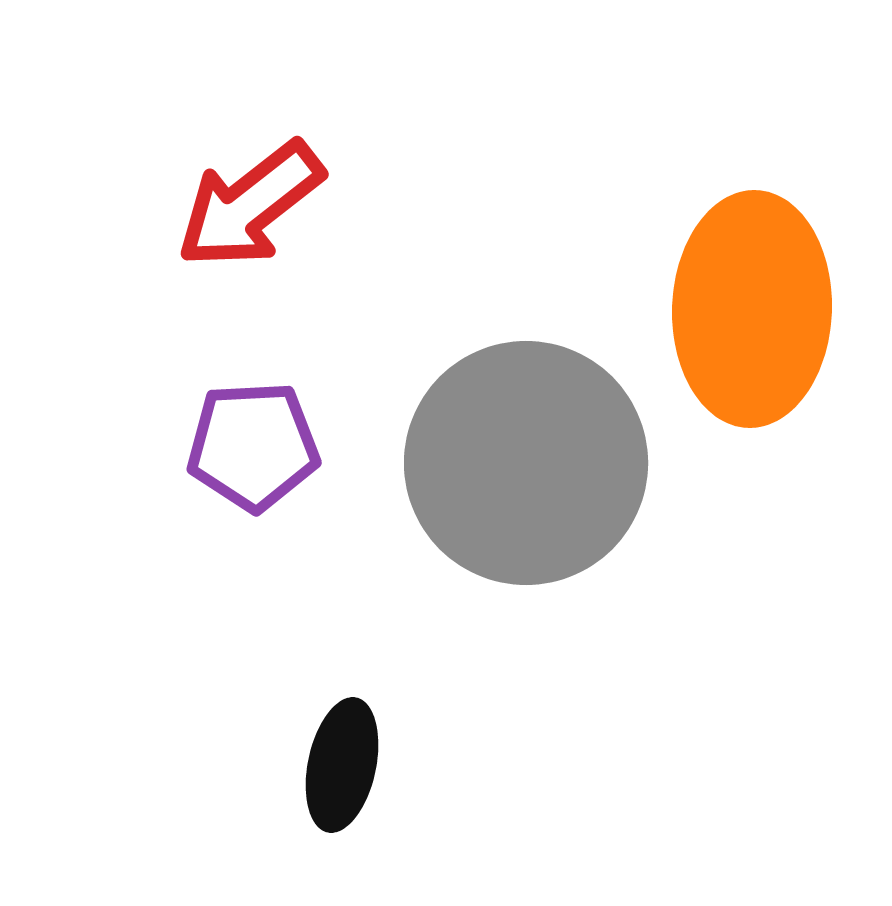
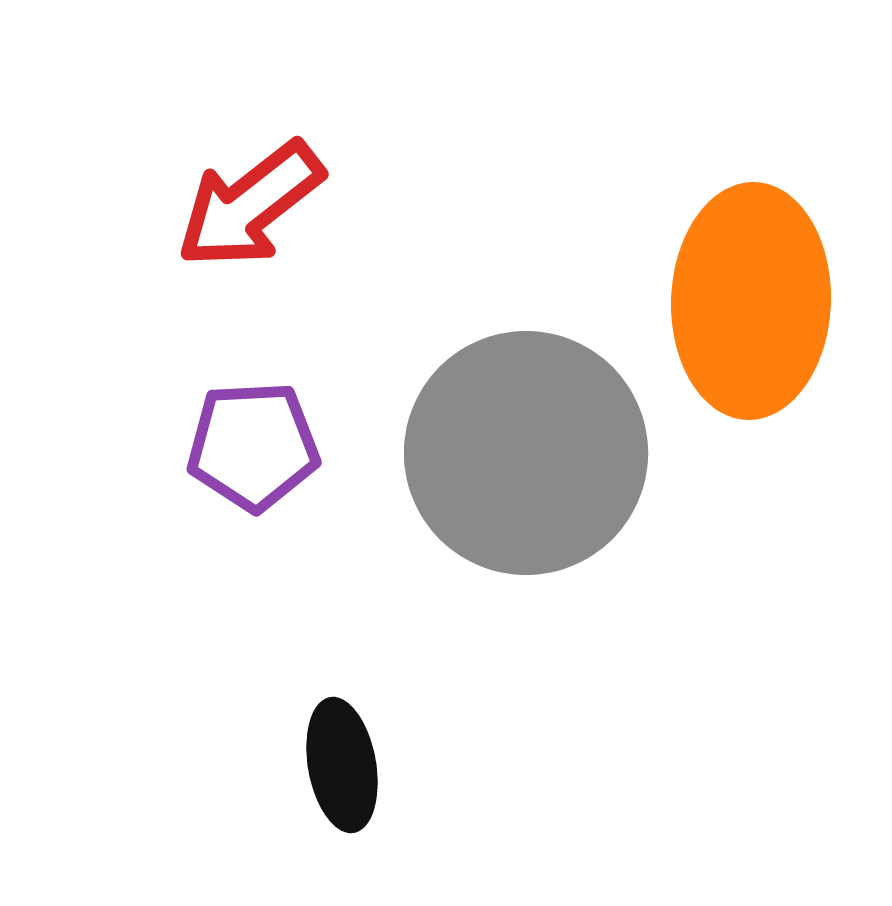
orange ellipse: moved 1 px left, 8 px up
gray circle: moved 10 px up
black ellipse: rotated 22 degrees counterclockwise
